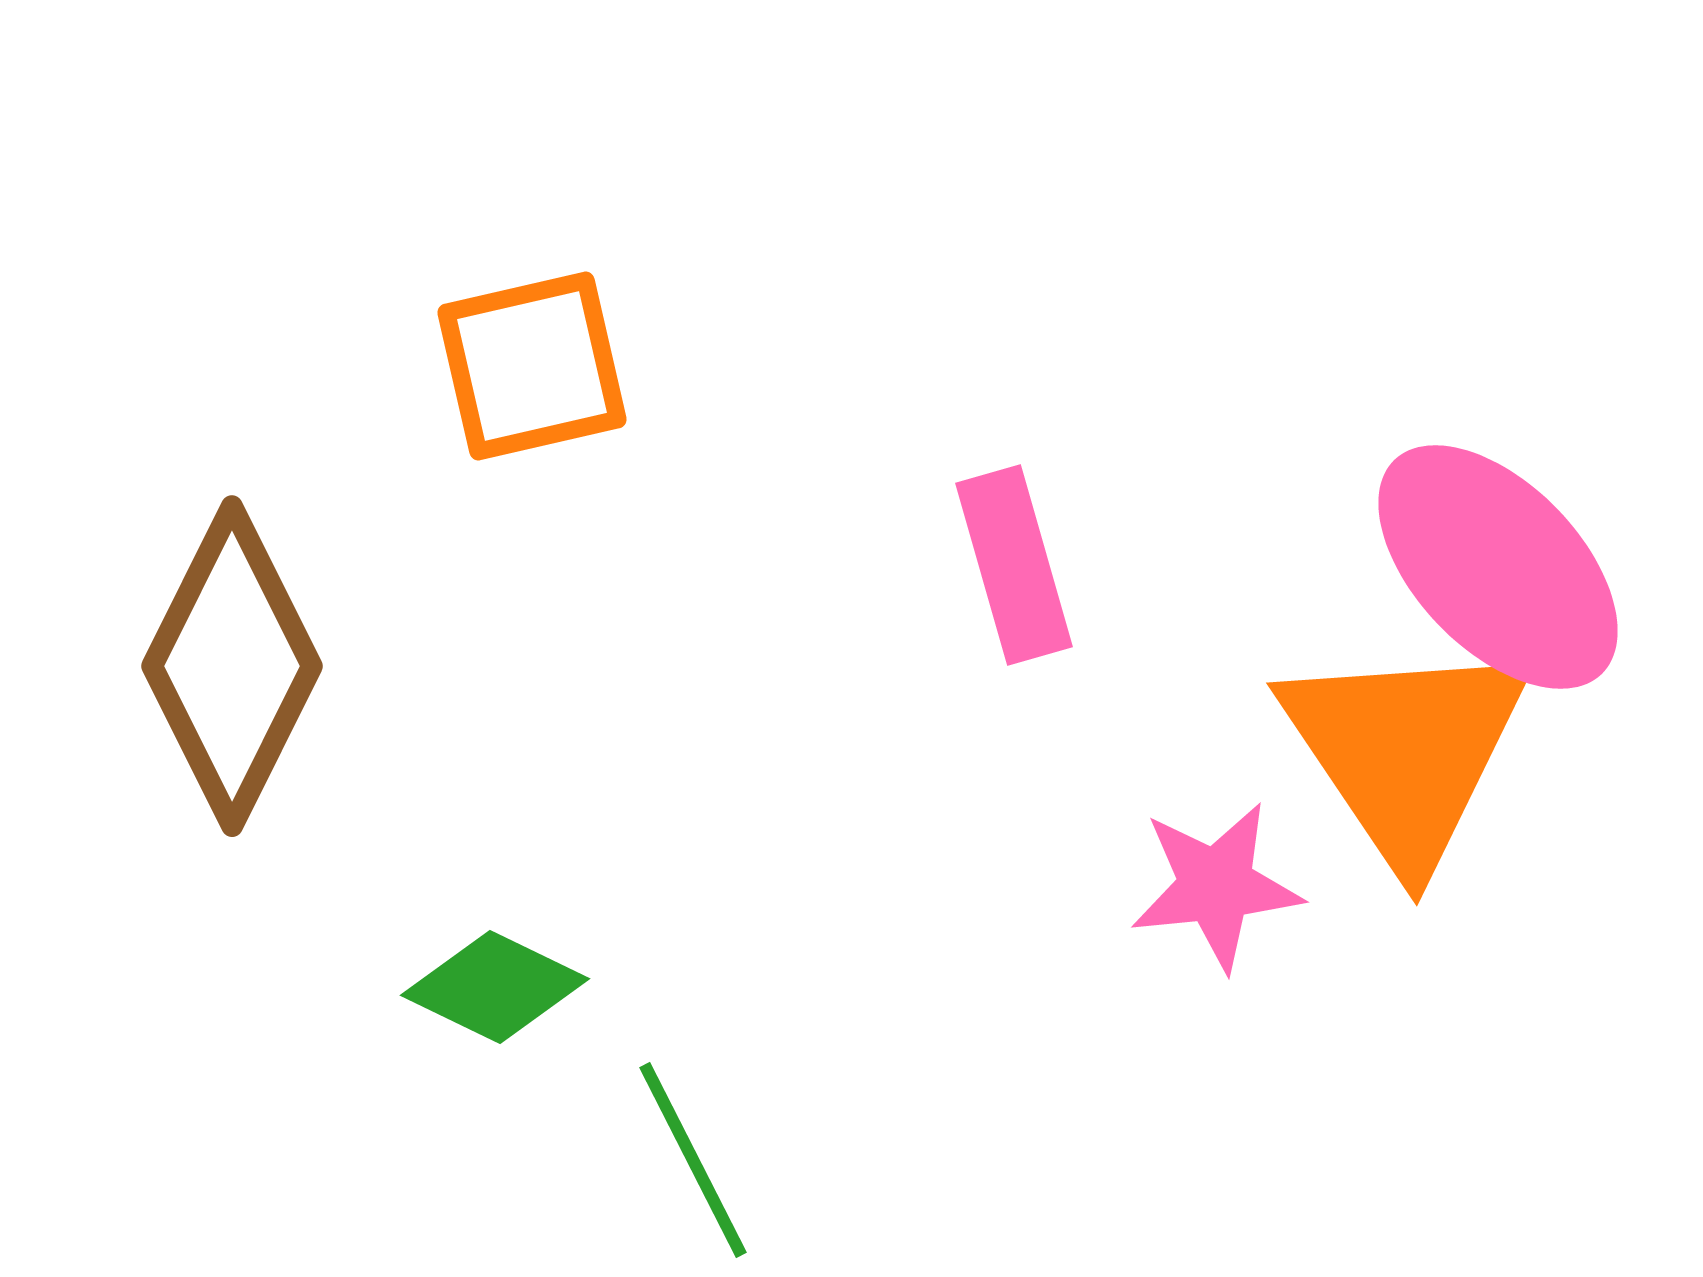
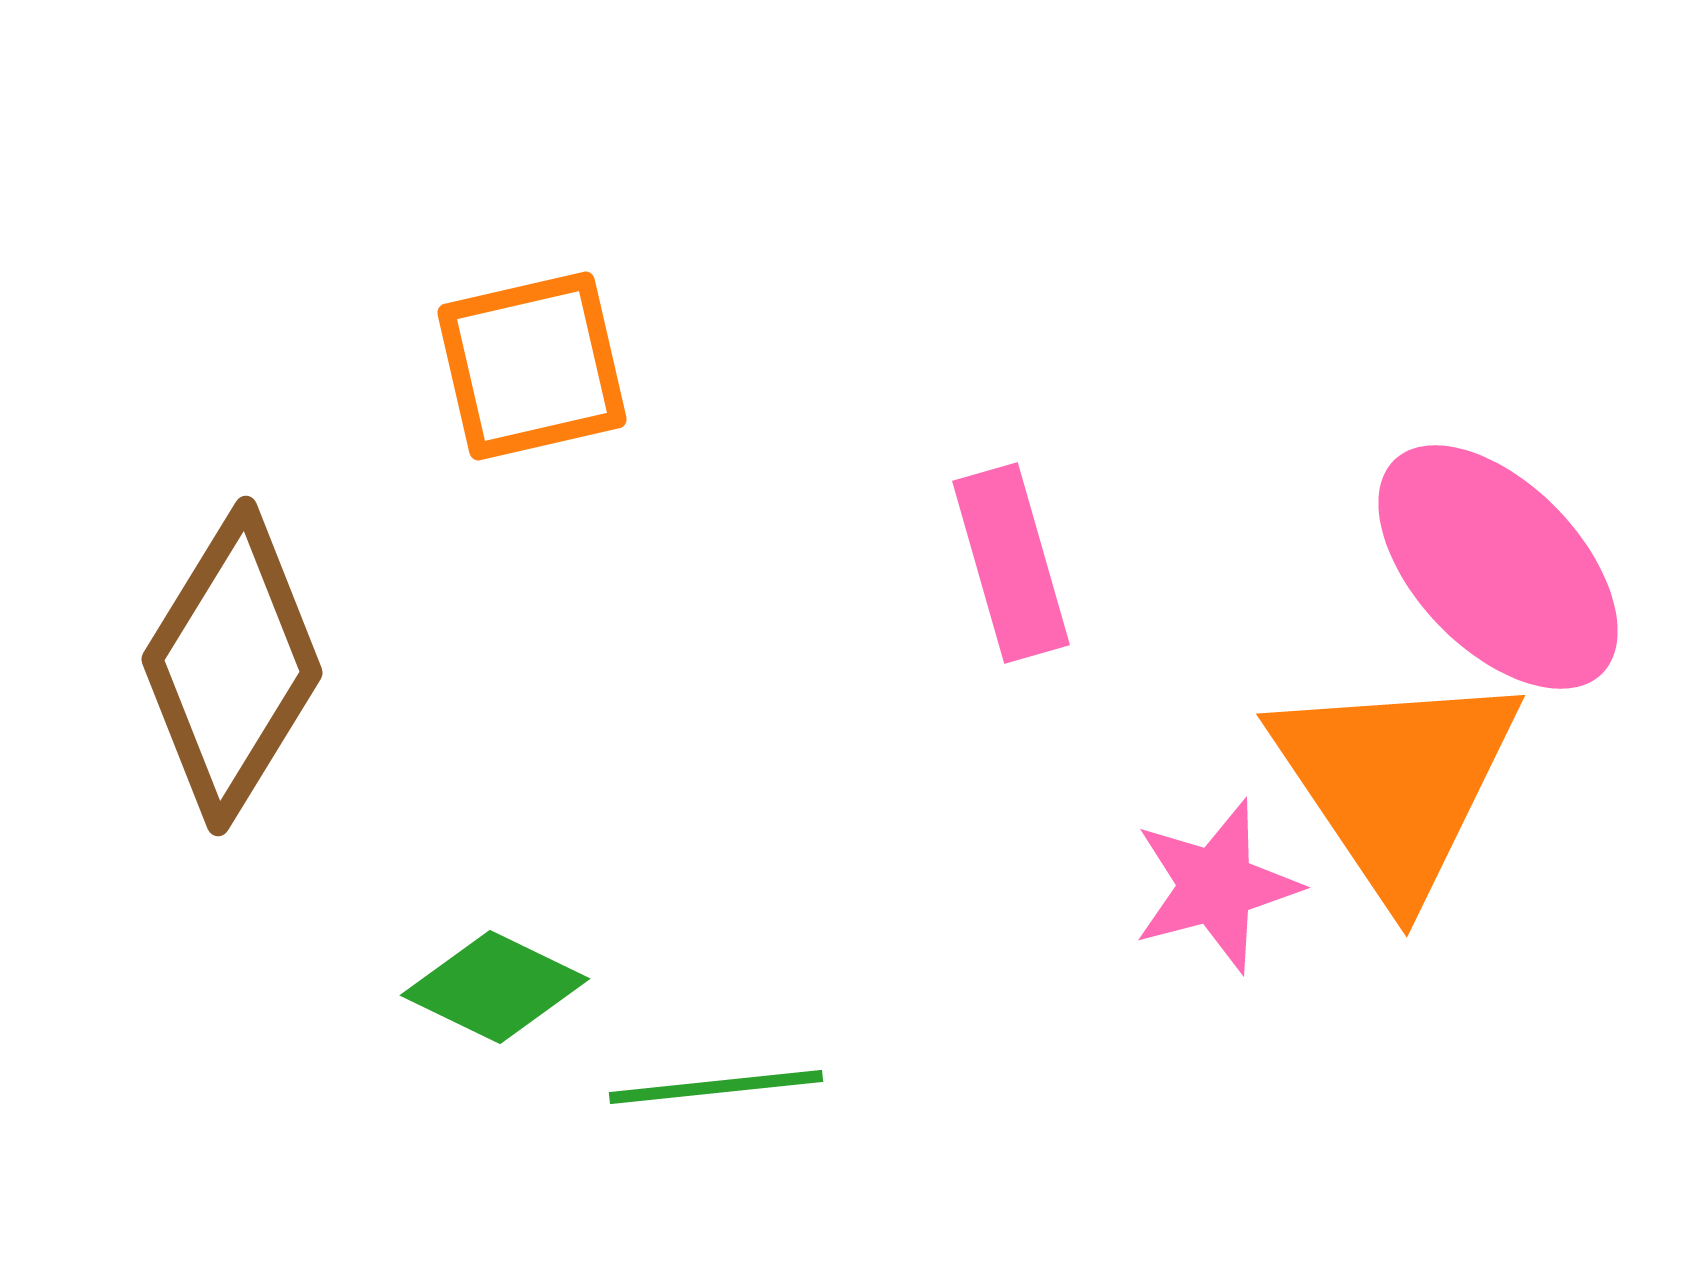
pink rectangle: moved 3 px left, 2 px up
brown diamond: rotated 5 degrees clockwise
orange triangle: moved 10 px left, 31 px down
pink star: rotated 9 degrees counterclockwise
green line: moved 23 px right, 73 px up; rotated 69 degrees counterclockwise
